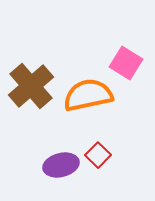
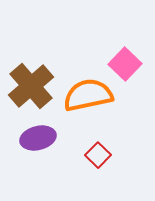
pink square: moved 1 px left, 1 px down; rotated 12 degrees clockwise
purple ellipse: moved 23 px left, 27 px up
